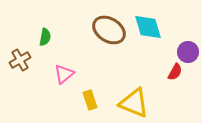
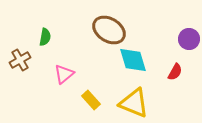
cyan diamond: moved 15 px left, 33 px down
purple circle: moved 1 px right, 13 px up
yellow rectangle: moved 1 px right; rotated 24 degrees counterclockwise
